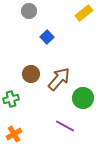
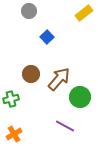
green circle: moved 3 px left, 1 px up
